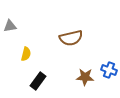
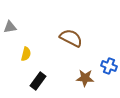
gray triangle: moved 1 px down
brown semicircle: rotated 140 degrees counterclockwise
blue cross: moved 4 px up
brown star: moved 1 px down
